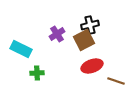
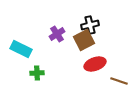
red ellipse: moved 3 px right, 2 px up
brown line: moved 3 px right
